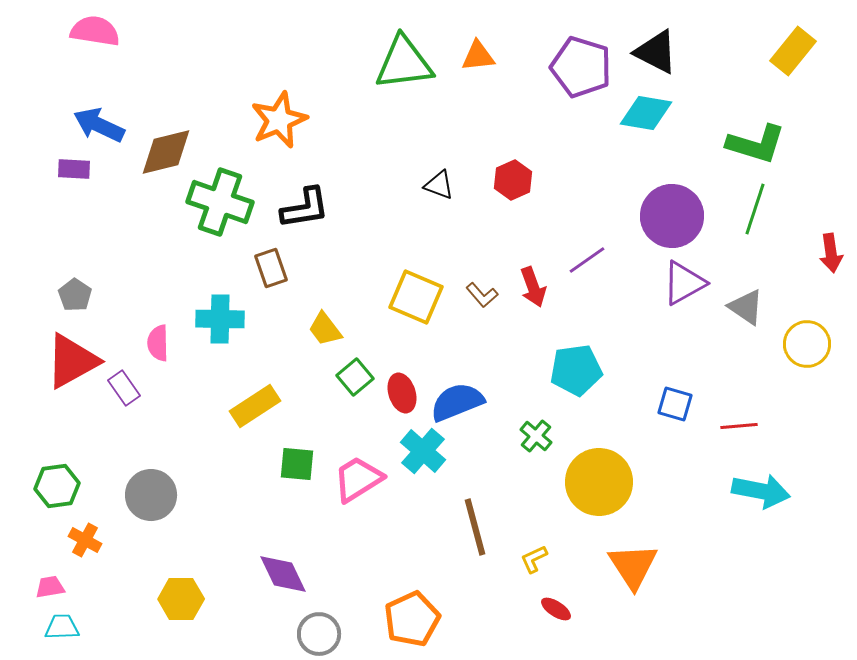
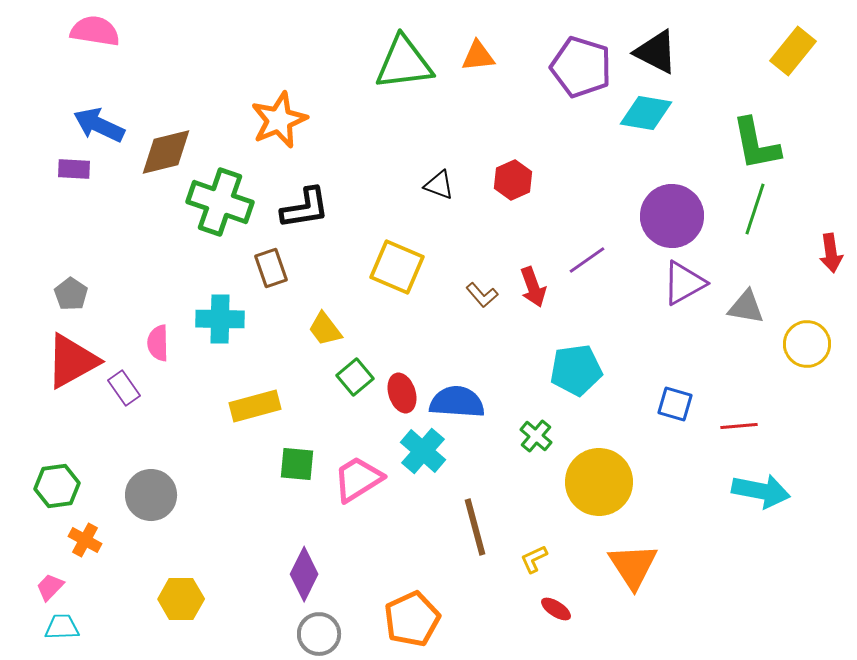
green L-shape at (756, 144): rotated 62 degrees clockwise
gray pentagon at (75, 295): moved 4 px left, 1 px up
yellow square at (416, 297): moved 19 px left, 30 px up
gray triangle at (746, 307): rotated 24 degrees counterclockwise
blue semicircle at (457, 402): rotated 26 degrees clockwise
yellow rectangle at (255, 406): rotated 18 degrees clockwise
purple diamond at (283, 574): moved 21 px right; rotated 52 degrees clockwise
pink trapezoid at (50, 587): rotated 36 degrees counterclockwise
